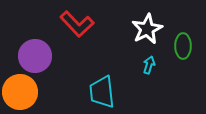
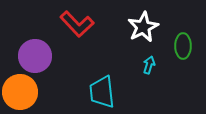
white star: moved 4 px left, 2 px up
